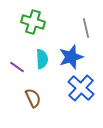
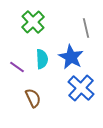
green cross: rotated 30 degrees clockwise
blue star: rotated 25 degrees counterclockwise
